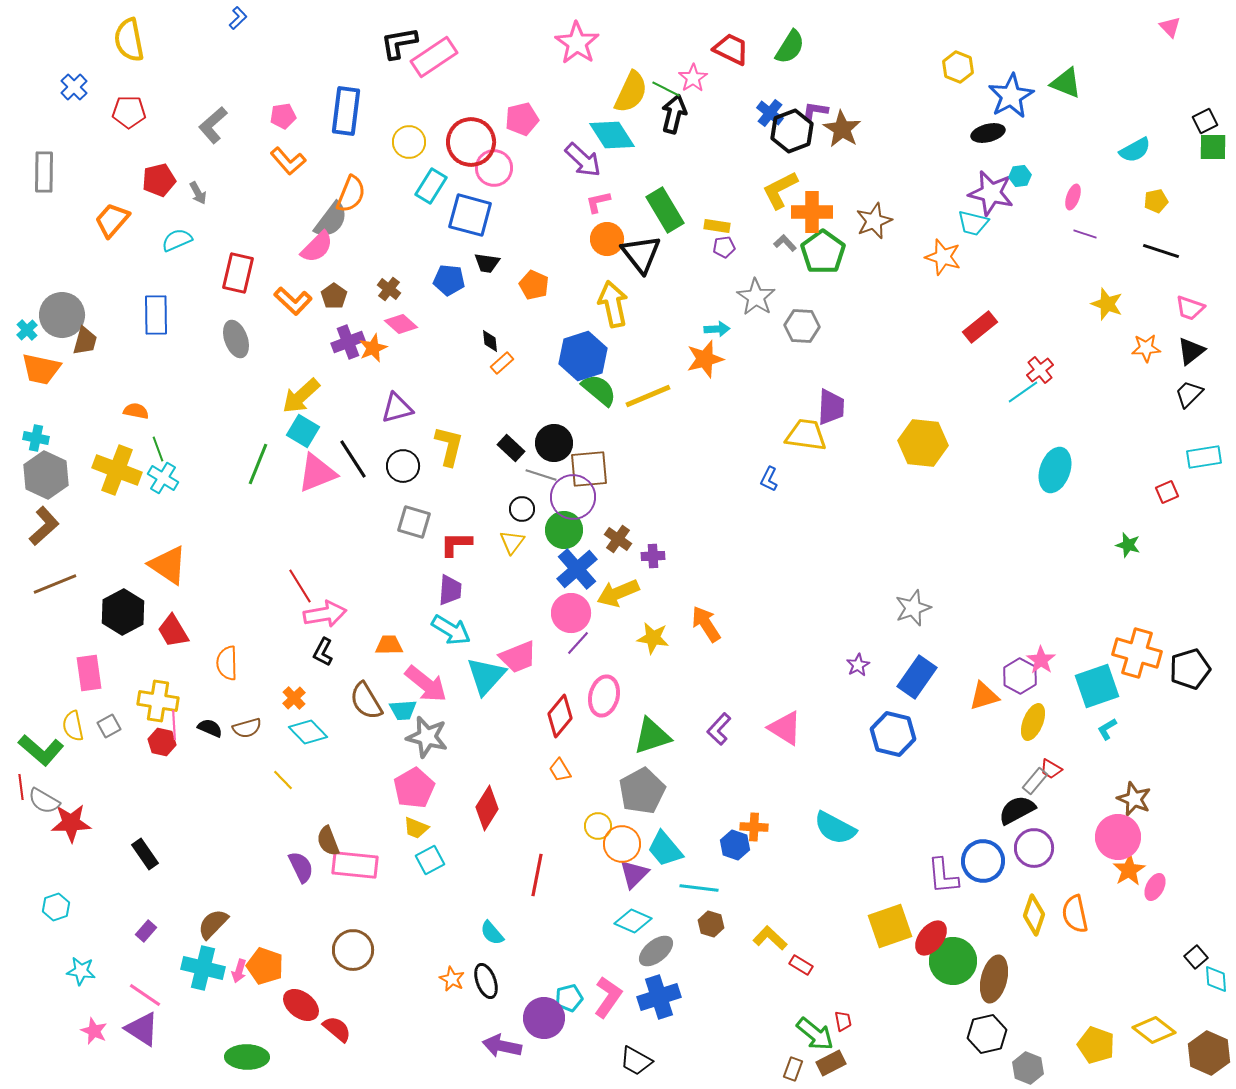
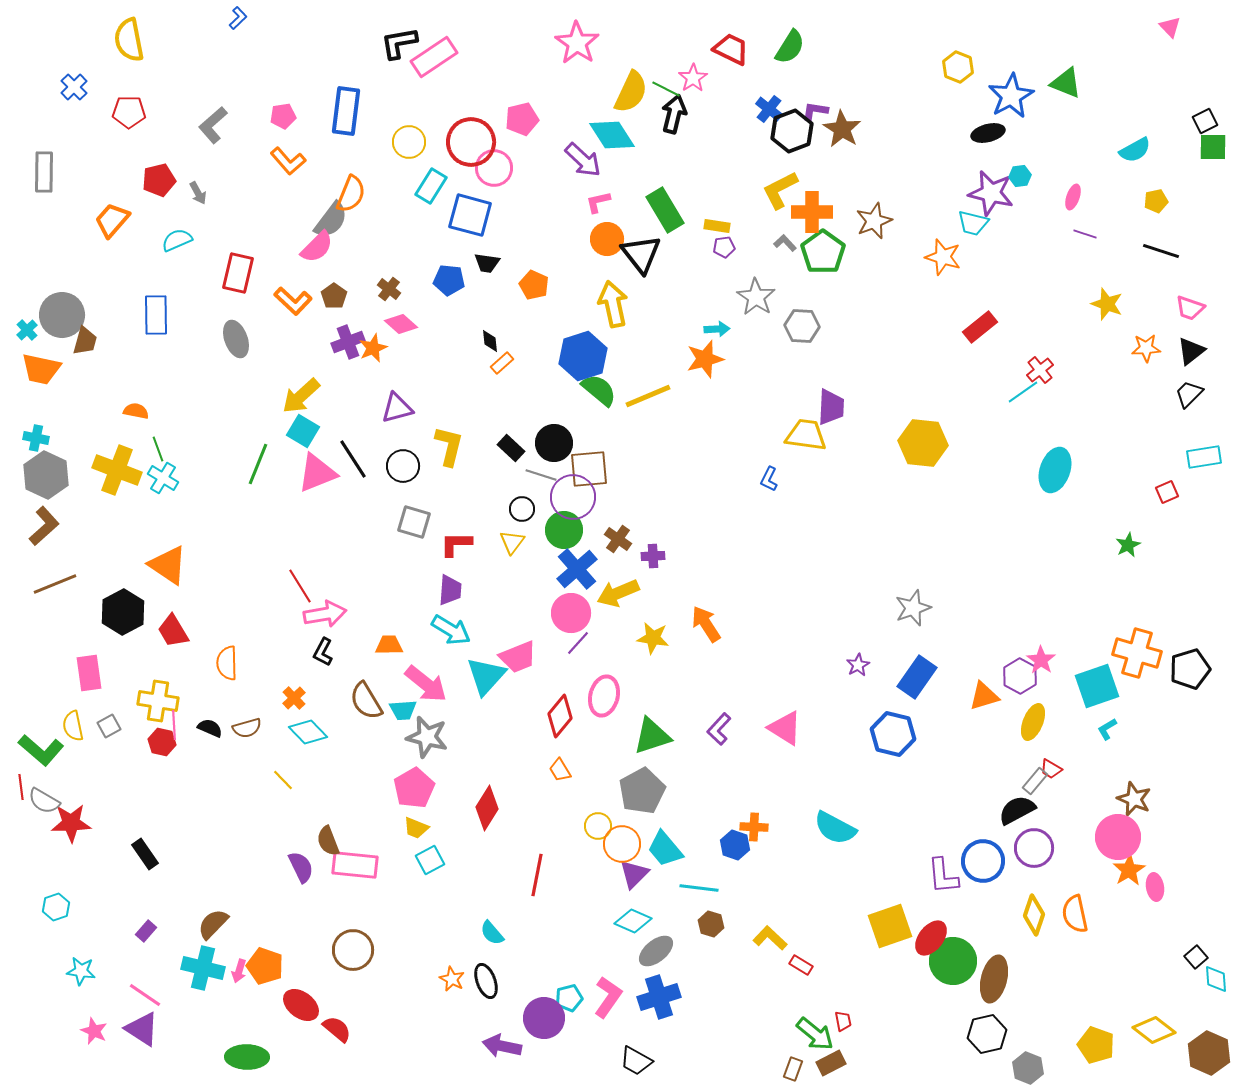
blue cross at (770, 113): moved 1 px left, 4 px up
green star at (1128, 545): rotated 30 degrees clockwise
pink ellipse at (1155, 887): rotated 36 degrees counterclockwise
